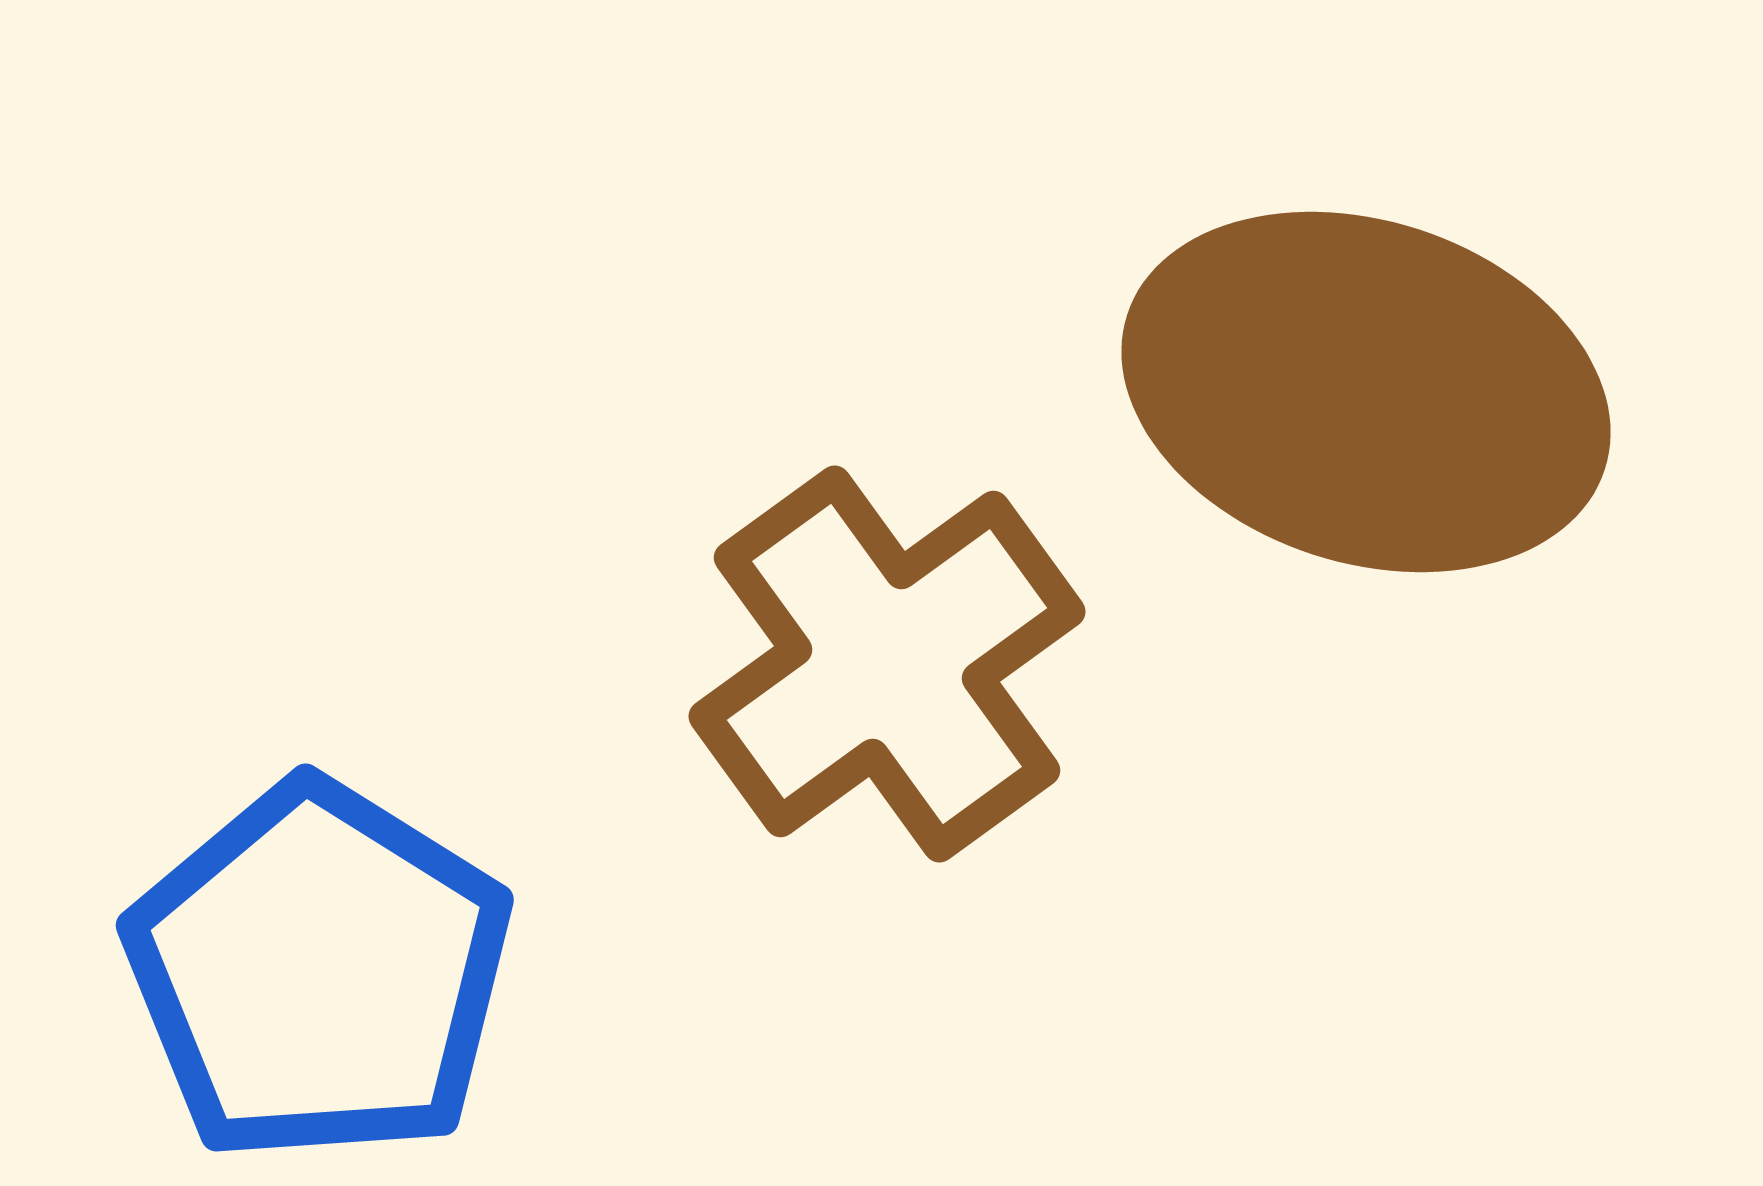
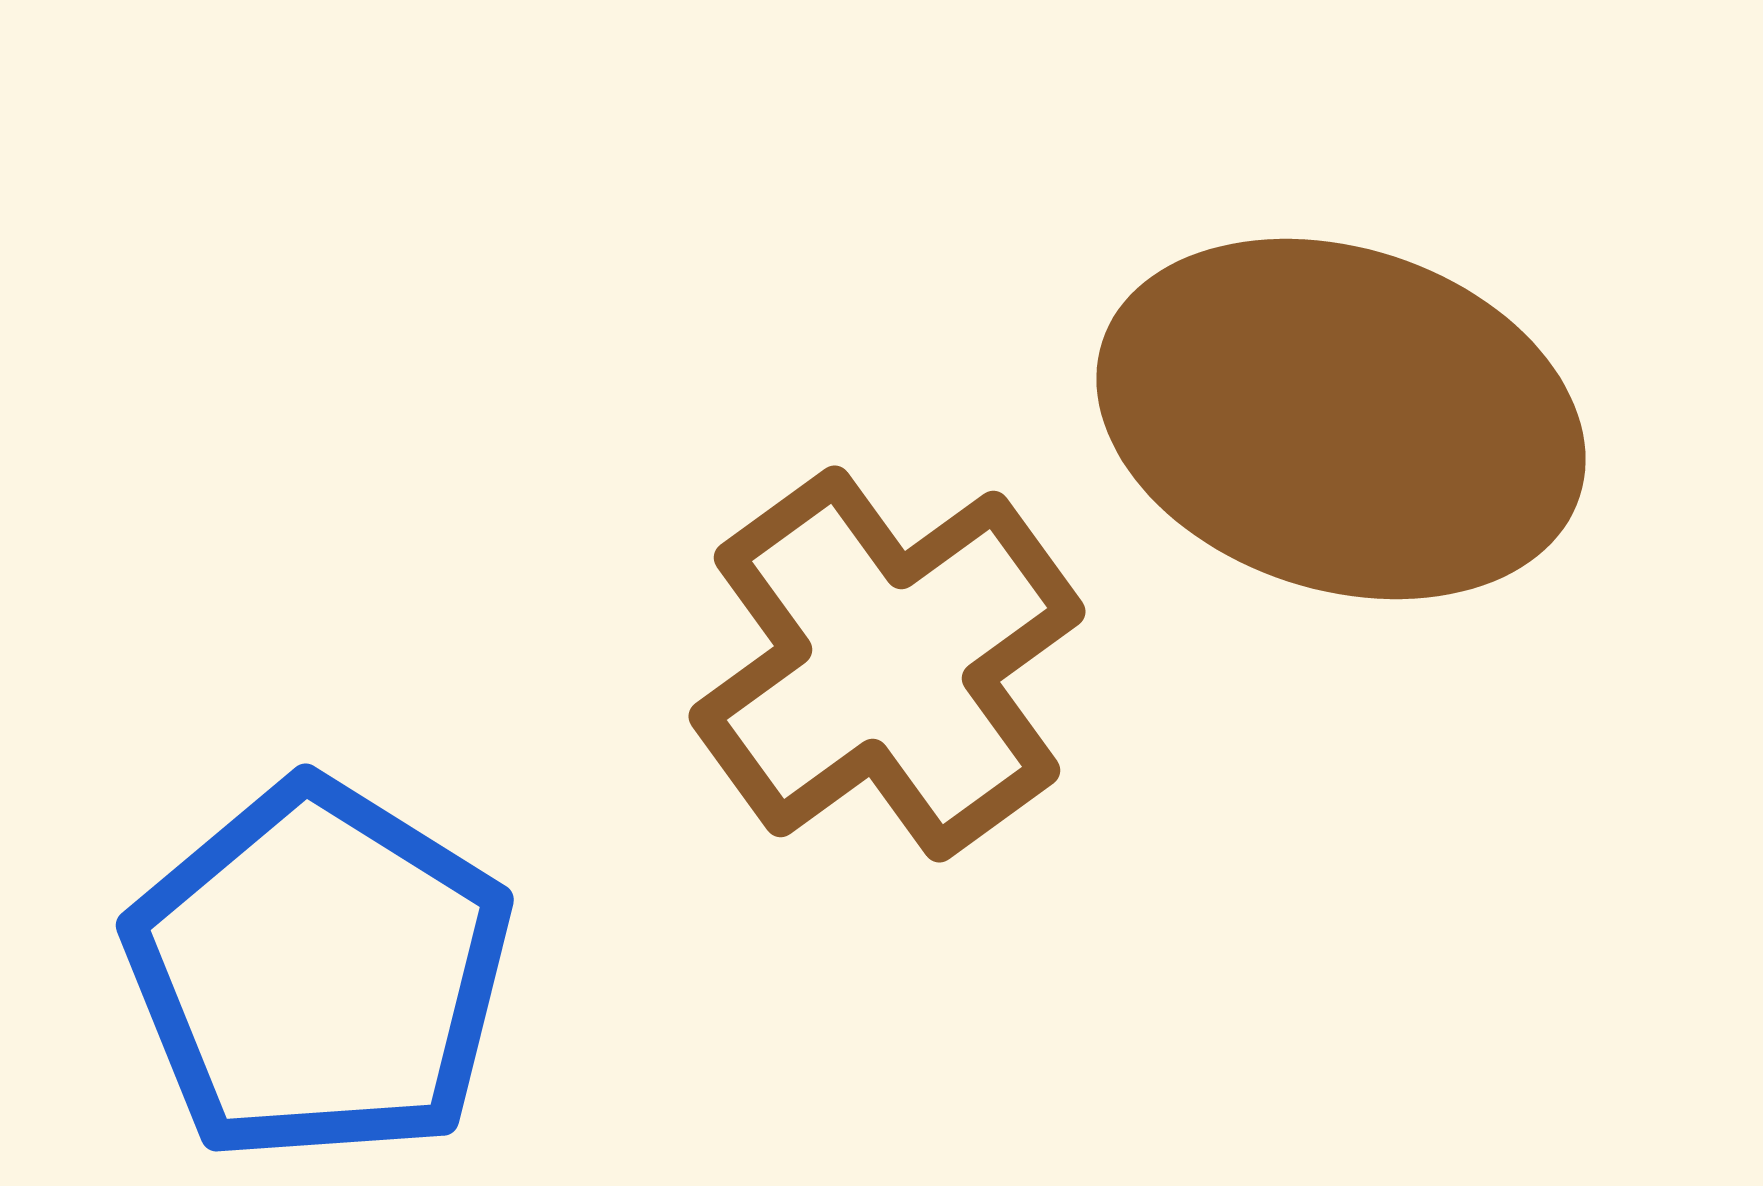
brown ellipse: moved 25 px left, 27 px down
